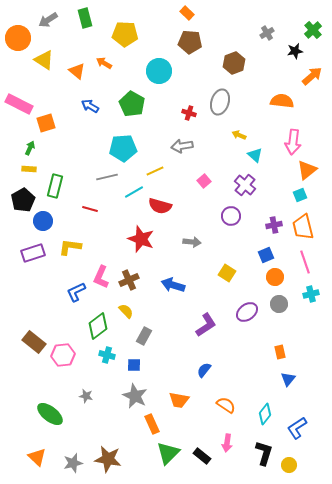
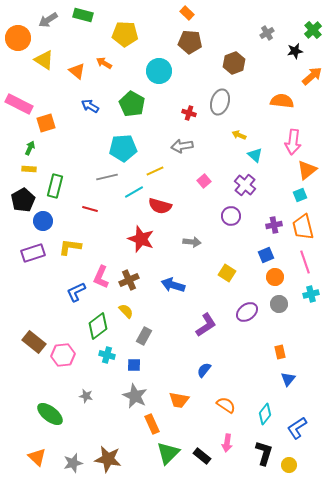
green rectangle at (85, 18): moved 2 px left, 3 px up; rotated 60 degrees counterclockwise
